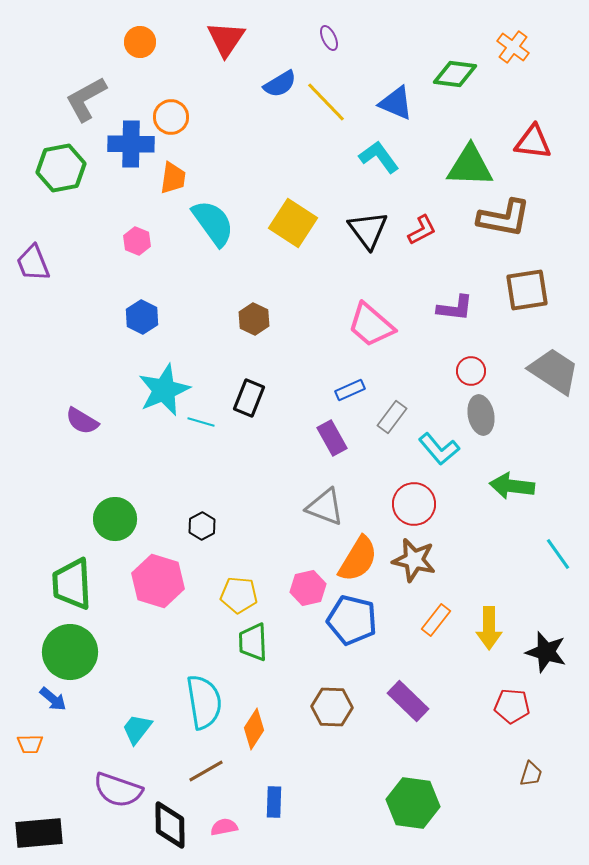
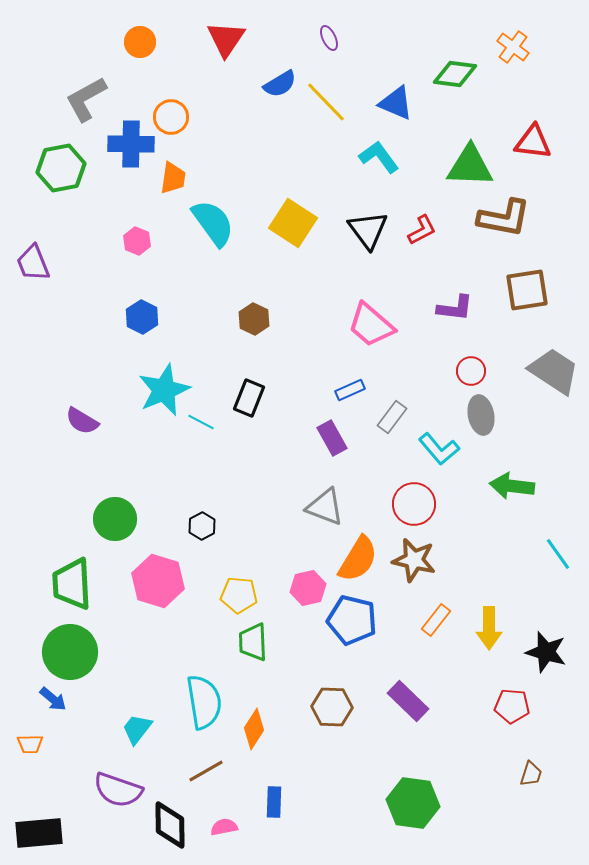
cyan line at (201, 422): rotated 12 degrees clockwise
